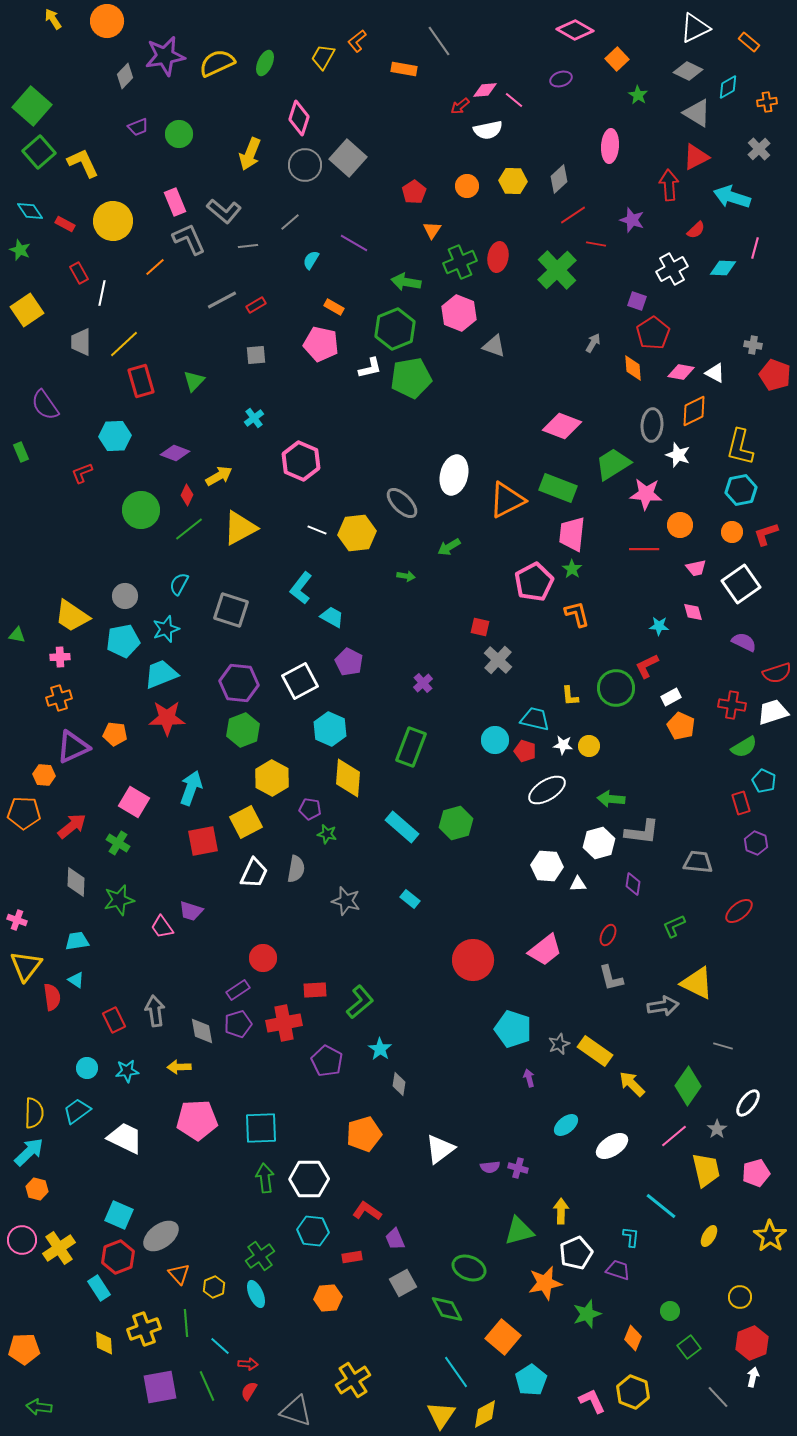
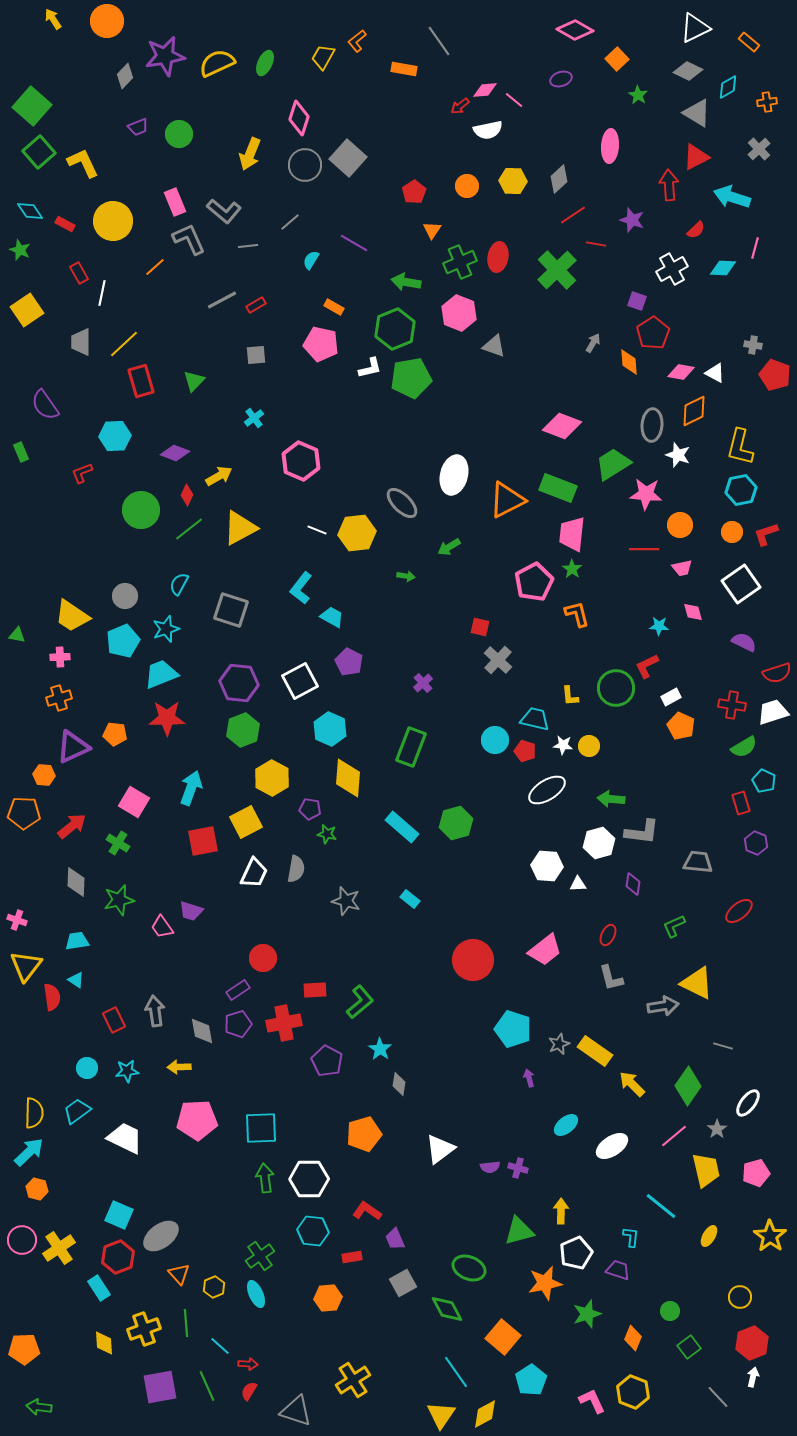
orange diamond at (633, 368): moved 4 px left, 6 px up
pink trapezoid at (696, 568): moved 14 px left
cyan pentagon at (123, 641): rotated 12 degrees counterclockwise
